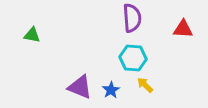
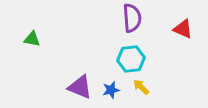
red triangle: rotated 20 degrees clockwise
green triangle: moved 4 px down
cyan hexagon: moved 2 px left, 1 px down; rotated 12 degrees counterclockwise
yellow arrow: moved 4 px left, 2 px down
blue star: rotated 18 degrees clockwise
